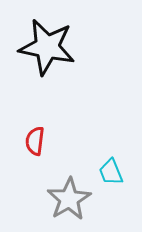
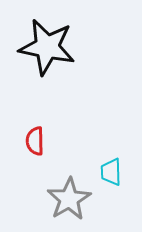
red semicircle: rotated 8 degrees counterclockwise
cyan trapezoid: rotated 20 degrees clockwise
